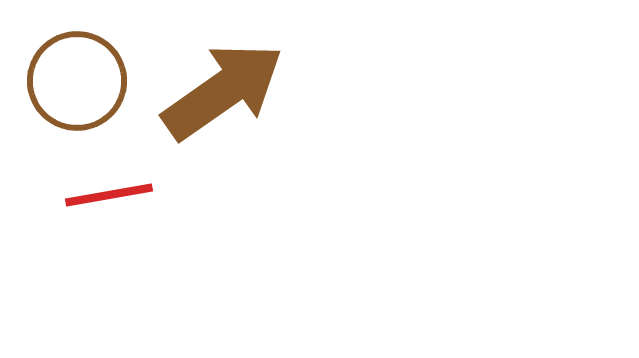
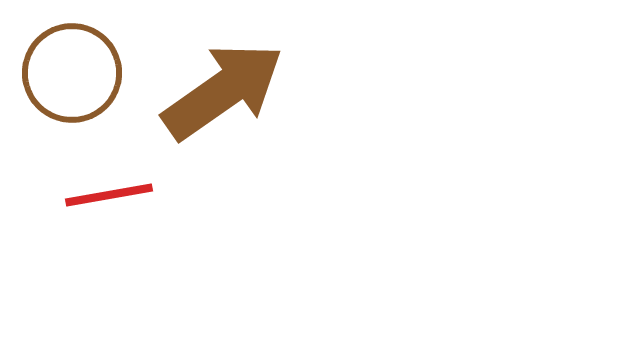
brown circle: moved 5 px left, 8 px up
